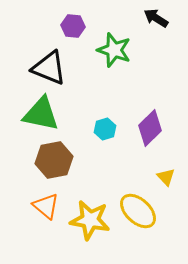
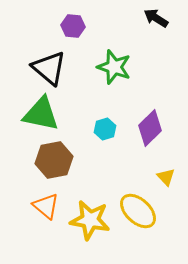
green star: moved 17 px down
black triangle: rotated 18 degrees clockwise
